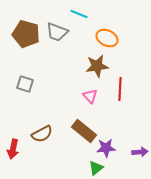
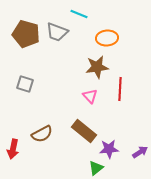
orange ellipse: rotated 30 degrees counterclockwise
brown star: moved 1 px down
purple star: moved 3 px right, 1 px down
purple arrow: rotated 28 degrees counterclockwise
